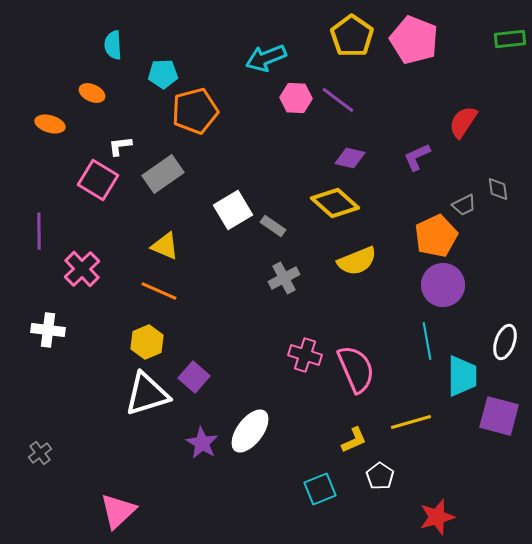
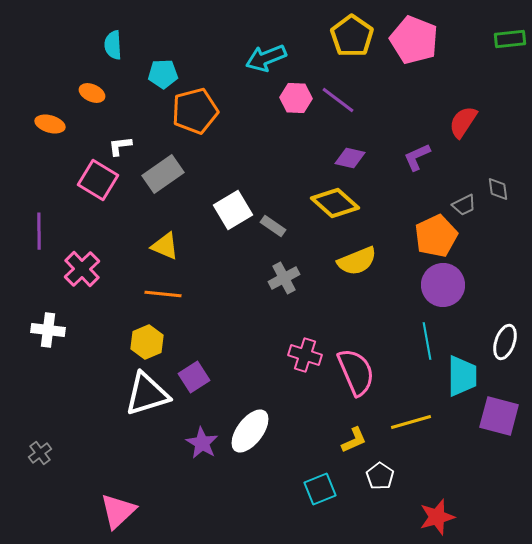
orange line at (159, 291): moved 4 px right, 3 px down; rotated 18 degrees counterclockwise
pink semicircle at (356, 369): moved 3 px down
purple square at (194, 377): rotated 16 degrees clockwise
